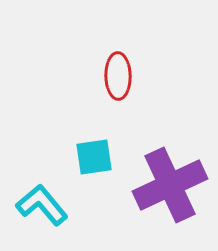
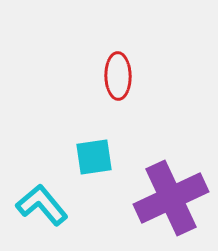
purple cross: moved 1 px right, 13 px down
